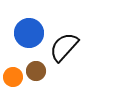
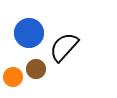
brown circle: moved 2 px up
